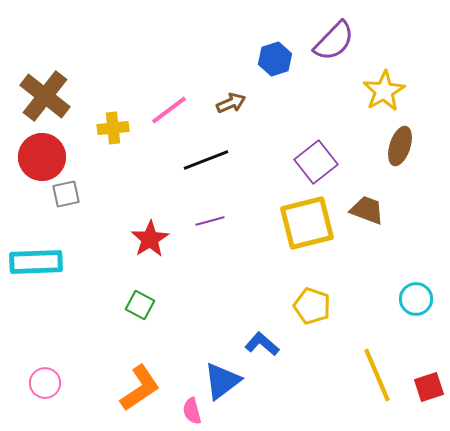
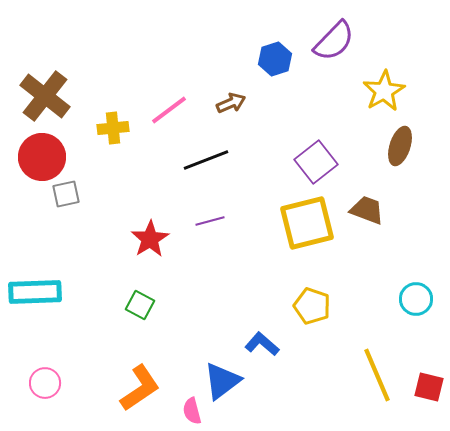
cyan rectangle: moved 1 px left, 30 px down
red square: rotated 32 degrees clockwise
